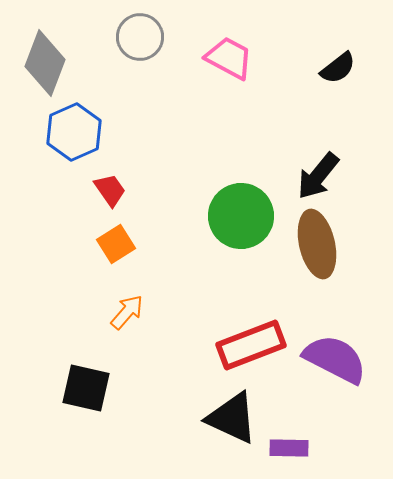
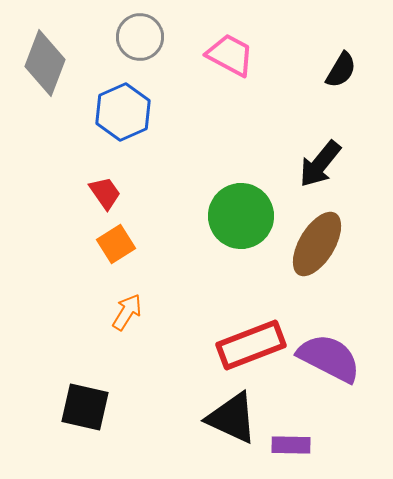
pink trapezoid: moved 1 px right, 3 px up
black semicircle: moved 3 px right, 2 px down; rotated 21 degrees counterclockwise
blue hexagon: moved 49 px right, 20 px up
black arrow: moved 2 px right, 12 px up
red trapezoid: moved 5 px left, 3 px down
brown ellipse: rotated 44 degrees clockwise
orange arrow: rotated 9 degrees counterclockwise
purple semicircle: moved 6 px left, 1 px up
black square: moved 1 px left, 19 px down
purple rectangle: moved 2 px right, 3 px up
